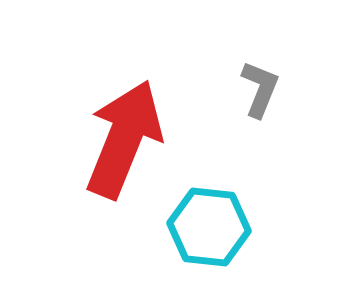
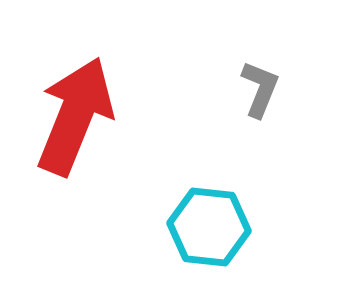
red arrow: moved 49 px left, 23 px up
